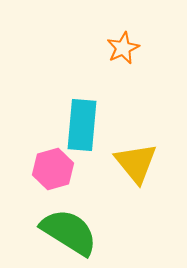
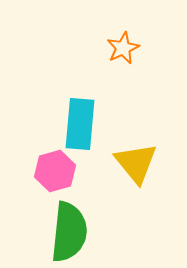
cyan rectangle: moved 2 px left, 1 px up
pink hexagon: moved 2 px right, 2 px down
green semicircle: rotated 64 degrees clockwise
